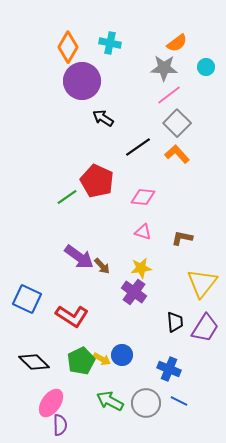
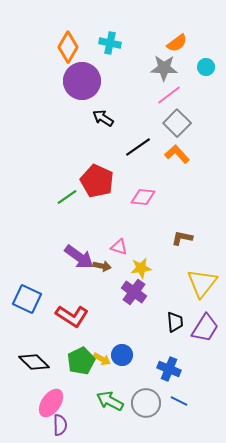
pink triangle: moved 24 px left, 15 px down
brown arrow: rotated 36 degrees counterclockwise
